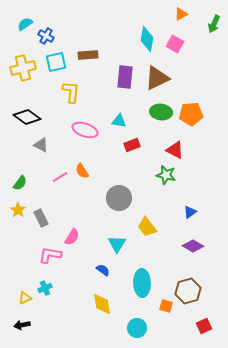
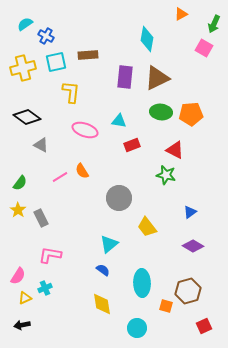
pink square at (175, 44): moved 29 px right, 4 px down
pink semicircle at (72, 237): moved 54 px left, 39 px down
cyan triangle at (117, 244): moved 8 px left; rotated 18 degrees clockwise
